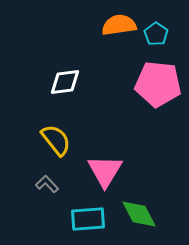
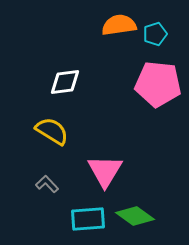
cyan pentagon: moved 1 px left; rotated 20 degrees clockwise
yellow semicircle: moved 4 px left, 9 px up; rotated 20 degrees counterclockwise
green diamond: moved 4 px left, 2 px down; rotated 27 degrees counterclockwise
